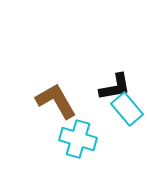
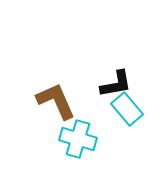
black L-shape: moved 1 px right, 3 px up
brown L-shape: rotated 6 degrees clockwise
